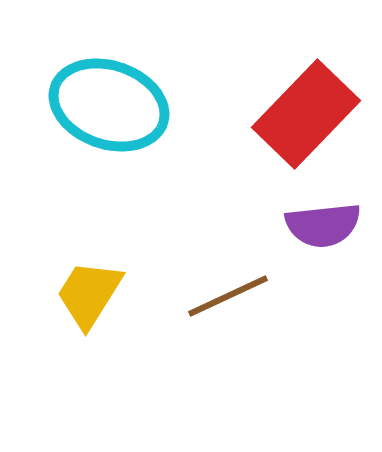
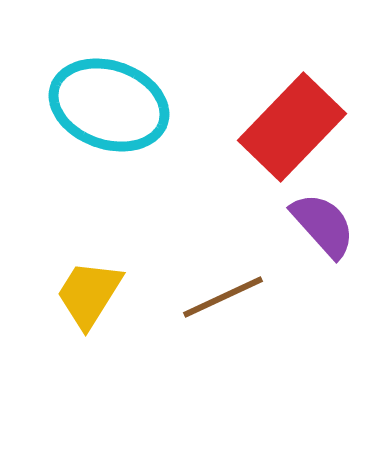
red rectangle: moved 14 px left, 13 px down
purple semicircle: rotated 126 degrees counterclockwise
brown line: moved 5 px left, 1 px down
